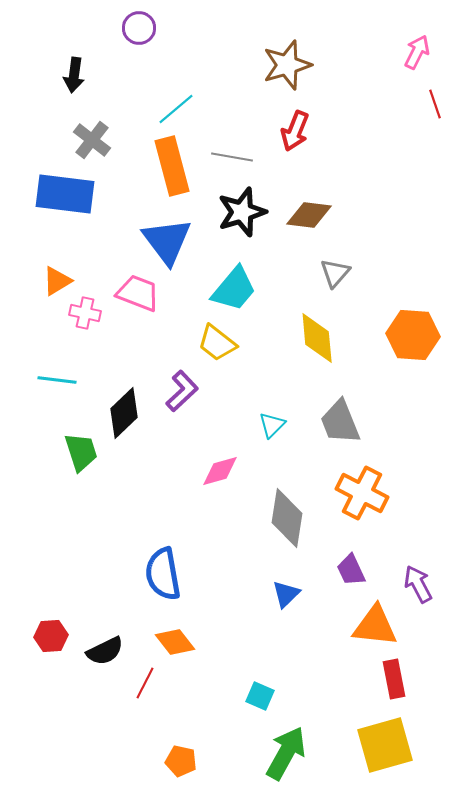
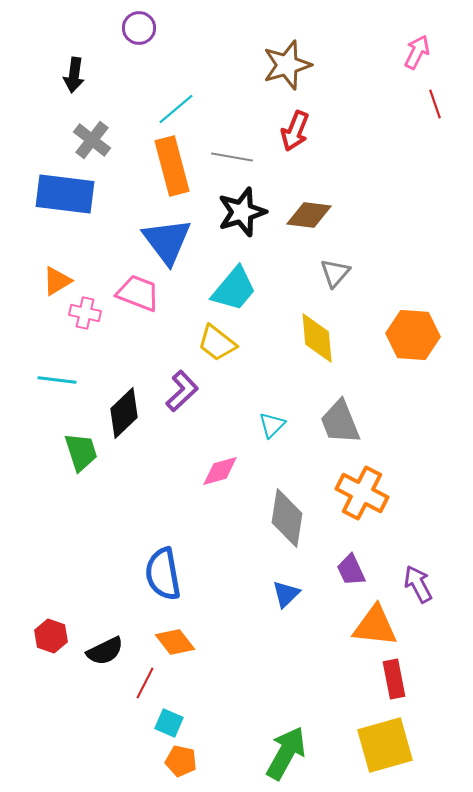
red hexagon at (51, 636): rotated 24 degrees clockwise
cyan square at (260, 696): moved 91 px left, 27 px down
